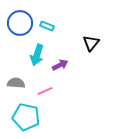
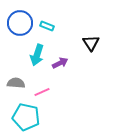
black triangle: rotated 12 degrees counterclockwise
purple arrow: moved 2 px up
pink line: moved 3 px left, 1 px down
